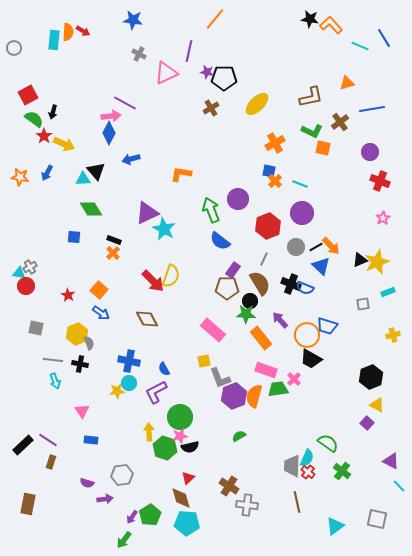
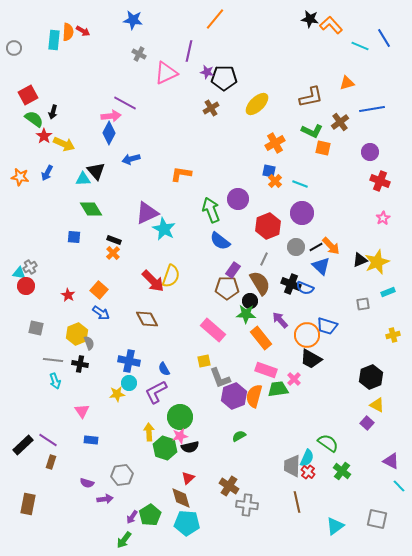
yellow star at (117, 391): moved 3 px down
